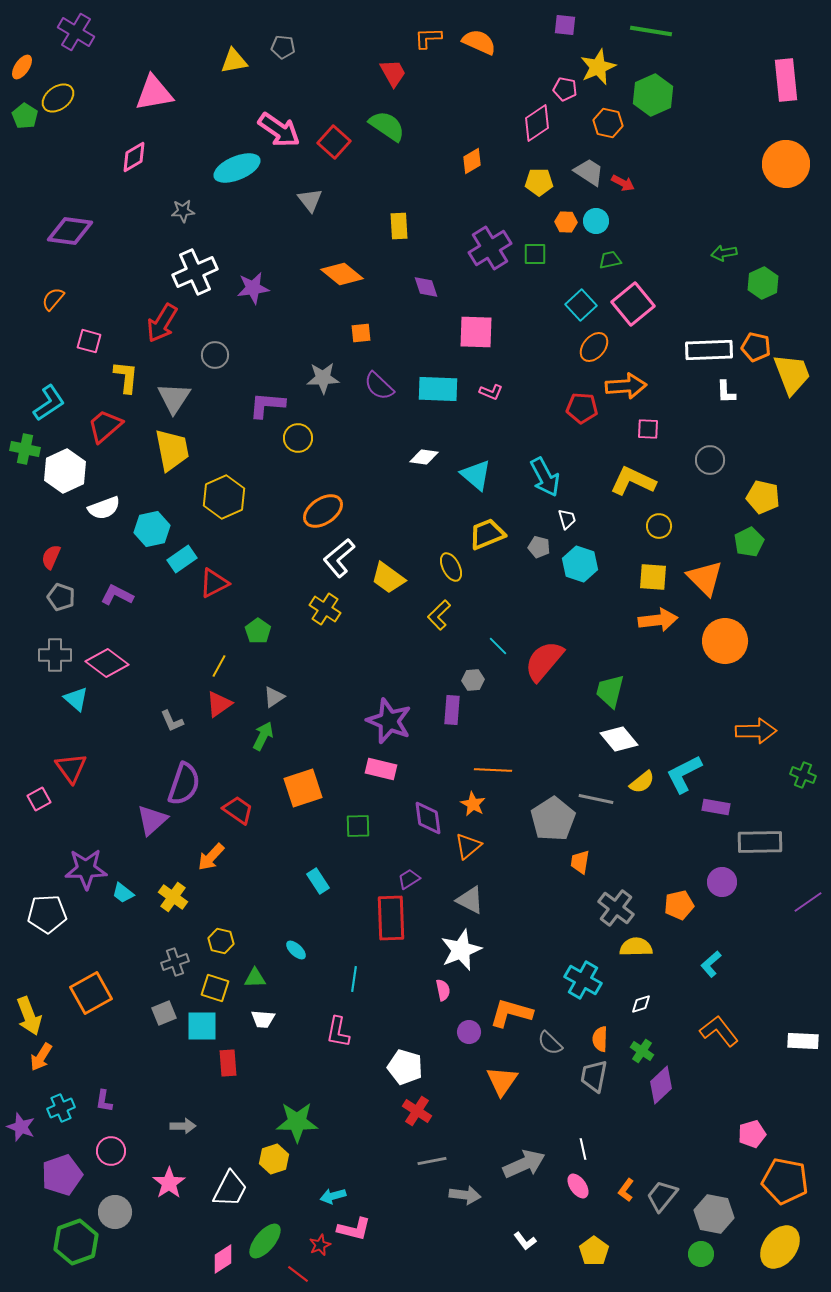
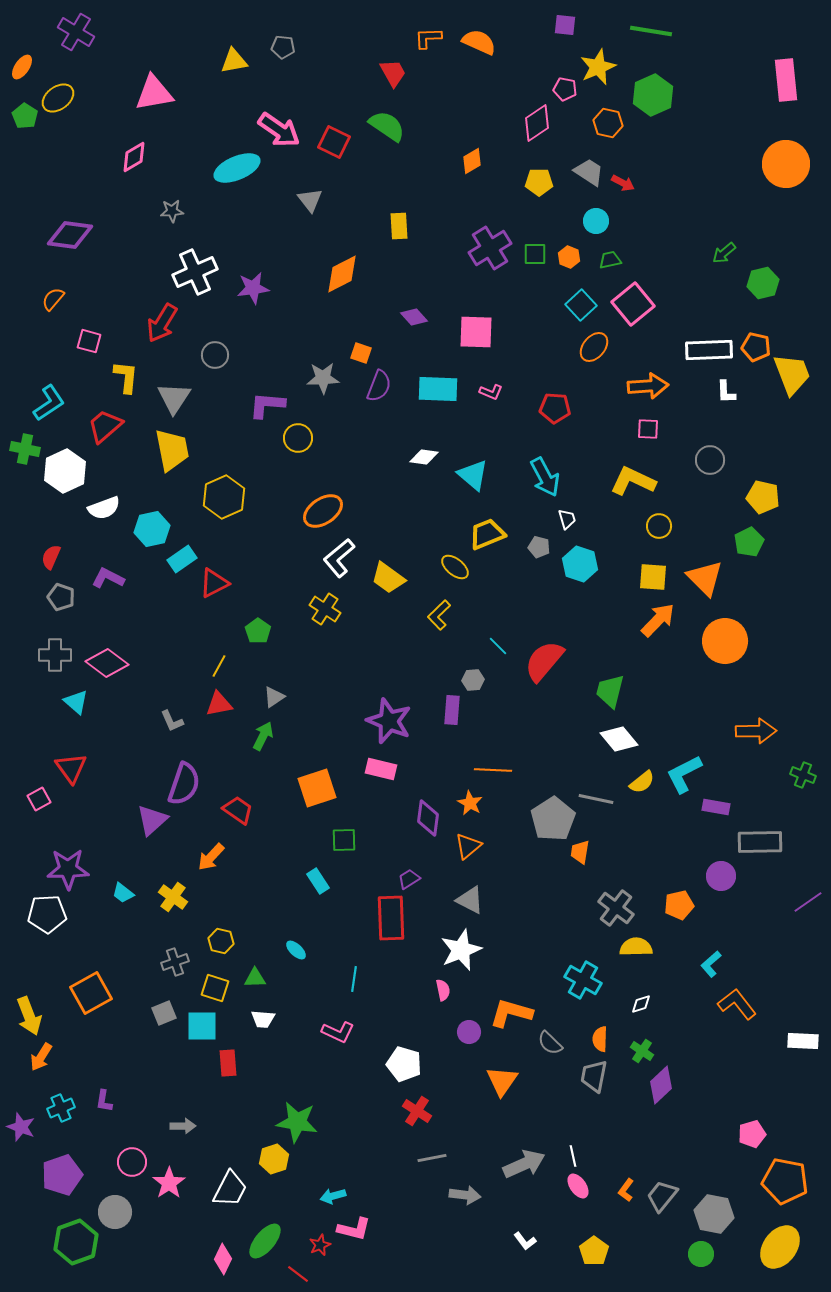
red square at (334, 142): rotated 16 degrees counterclockwise
gray star at (183, 211): moved 11 px left
orange hexagon at (566, 222): moved 3 px right, 35 px down; rotated 20 degrees clockwise
purple diamond at (70, 231): moved 4 px down
green arrow at (724, 253): rotated 30 degrees counterclockwise
orange diamond at (342, 274): rotated 66 degrees counterclockwise
green hexagon at (763, 283): rotated 12 degrees clockwise
purple diamond at (426, 287): moved 12 px left, 30 px down; rotated 24 degrees counterclockwise
orange square at (361, 333): moved 20 px down; rotated 25 degrees clockwise
purple semicircle at (379, 386): rotated 112 degrees counterclockwise
orange arrow at (626, 386): moved 22 px right
red pentagon at (582, 408): moved 27 px left
cyan triangle at (476, 475): moved 3 px left
yellow ellipse at (451, 567): moved 4 px right; rotated 24 degrees counterclockwise
purple L-shape at (117, 595): moved 9 px left, 17 px up
orange arrow at (658, 620): rotated 39 degrees counterclockwise
cyan triangle at (76, 699): moved 3 px down
red triangle at (219, 704): rotated 24 degrees clockwise
orange square at (303, 788): moved 14 px right
orange star at (473, 804): moved 3 px left, 1 px up
purple diamond at (428, 818): rotated 15 degrees clockwise
green square at (358, 826): moved 14 px left, 14 px down
orange trapezoid at (580, 862): moved 10 px up
purple star at (86, 869): moved 18 px left
purple circle at (722, 882): moved 1 px left, 6 px up
orange L-shape at (719, 1031): moved 18 px right, 27 px up
pink L-shape at (338, 1032): rotated 76 degrees counterclockwise
white pentagon at (405, 1067): moved 1 px left, 3 px up
green star at (297, 1122): rotated 9 degrees clockwise
white line at (583, 1149): moved 10 px left, 7 px down
pink circle at (111, 1151): moved 21 px right, 11 px down
gray line at (432, 1161): moved 3 px up
pink diamond at (223, 1259): rotated 32 degrees counterclockwise
